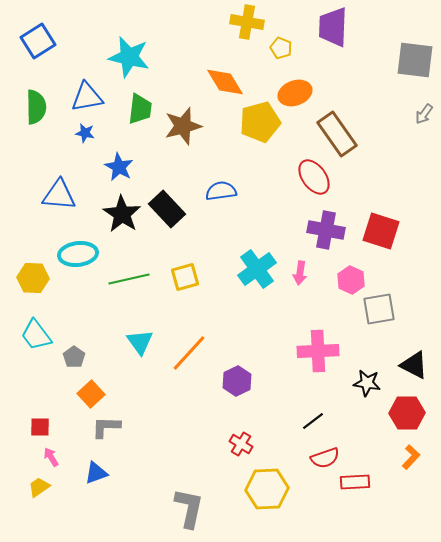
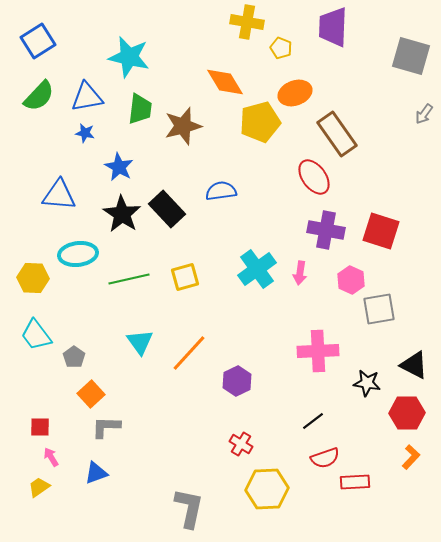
gray square at (415, 60): moved 4 px left, 4 px up; rotated 9 degrees clockwise
green semicircle at (36, 107): moved 3 px right, 11 px up; rotated 44 degrees clockwise
